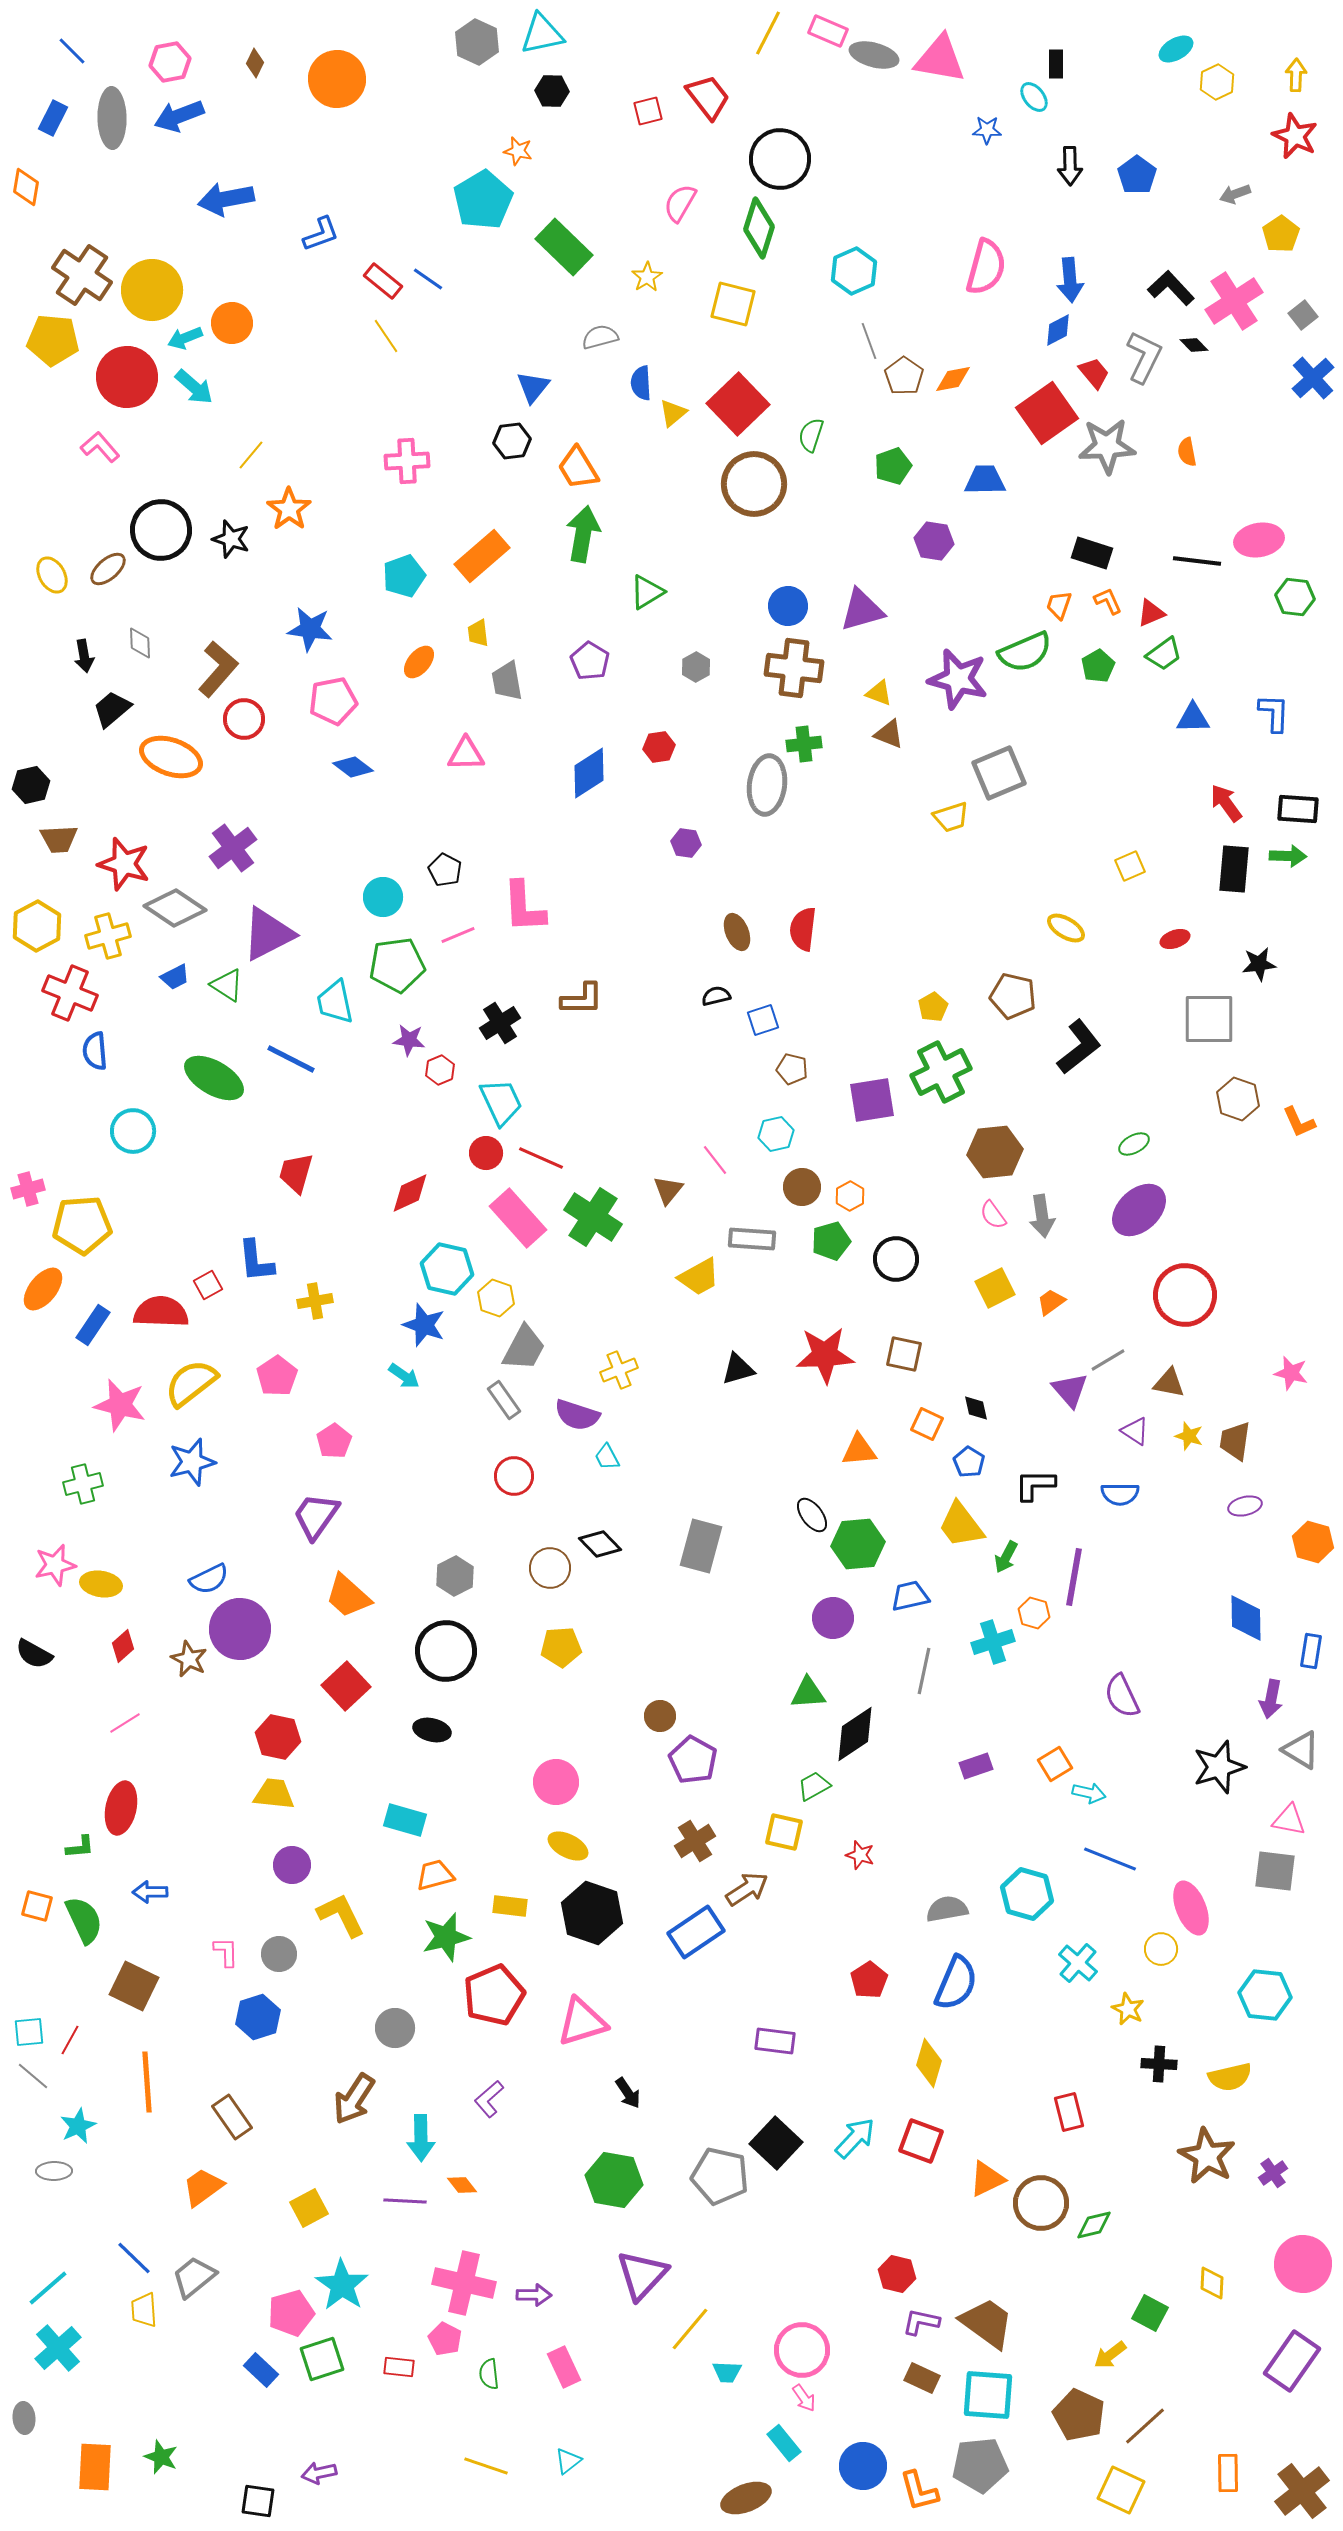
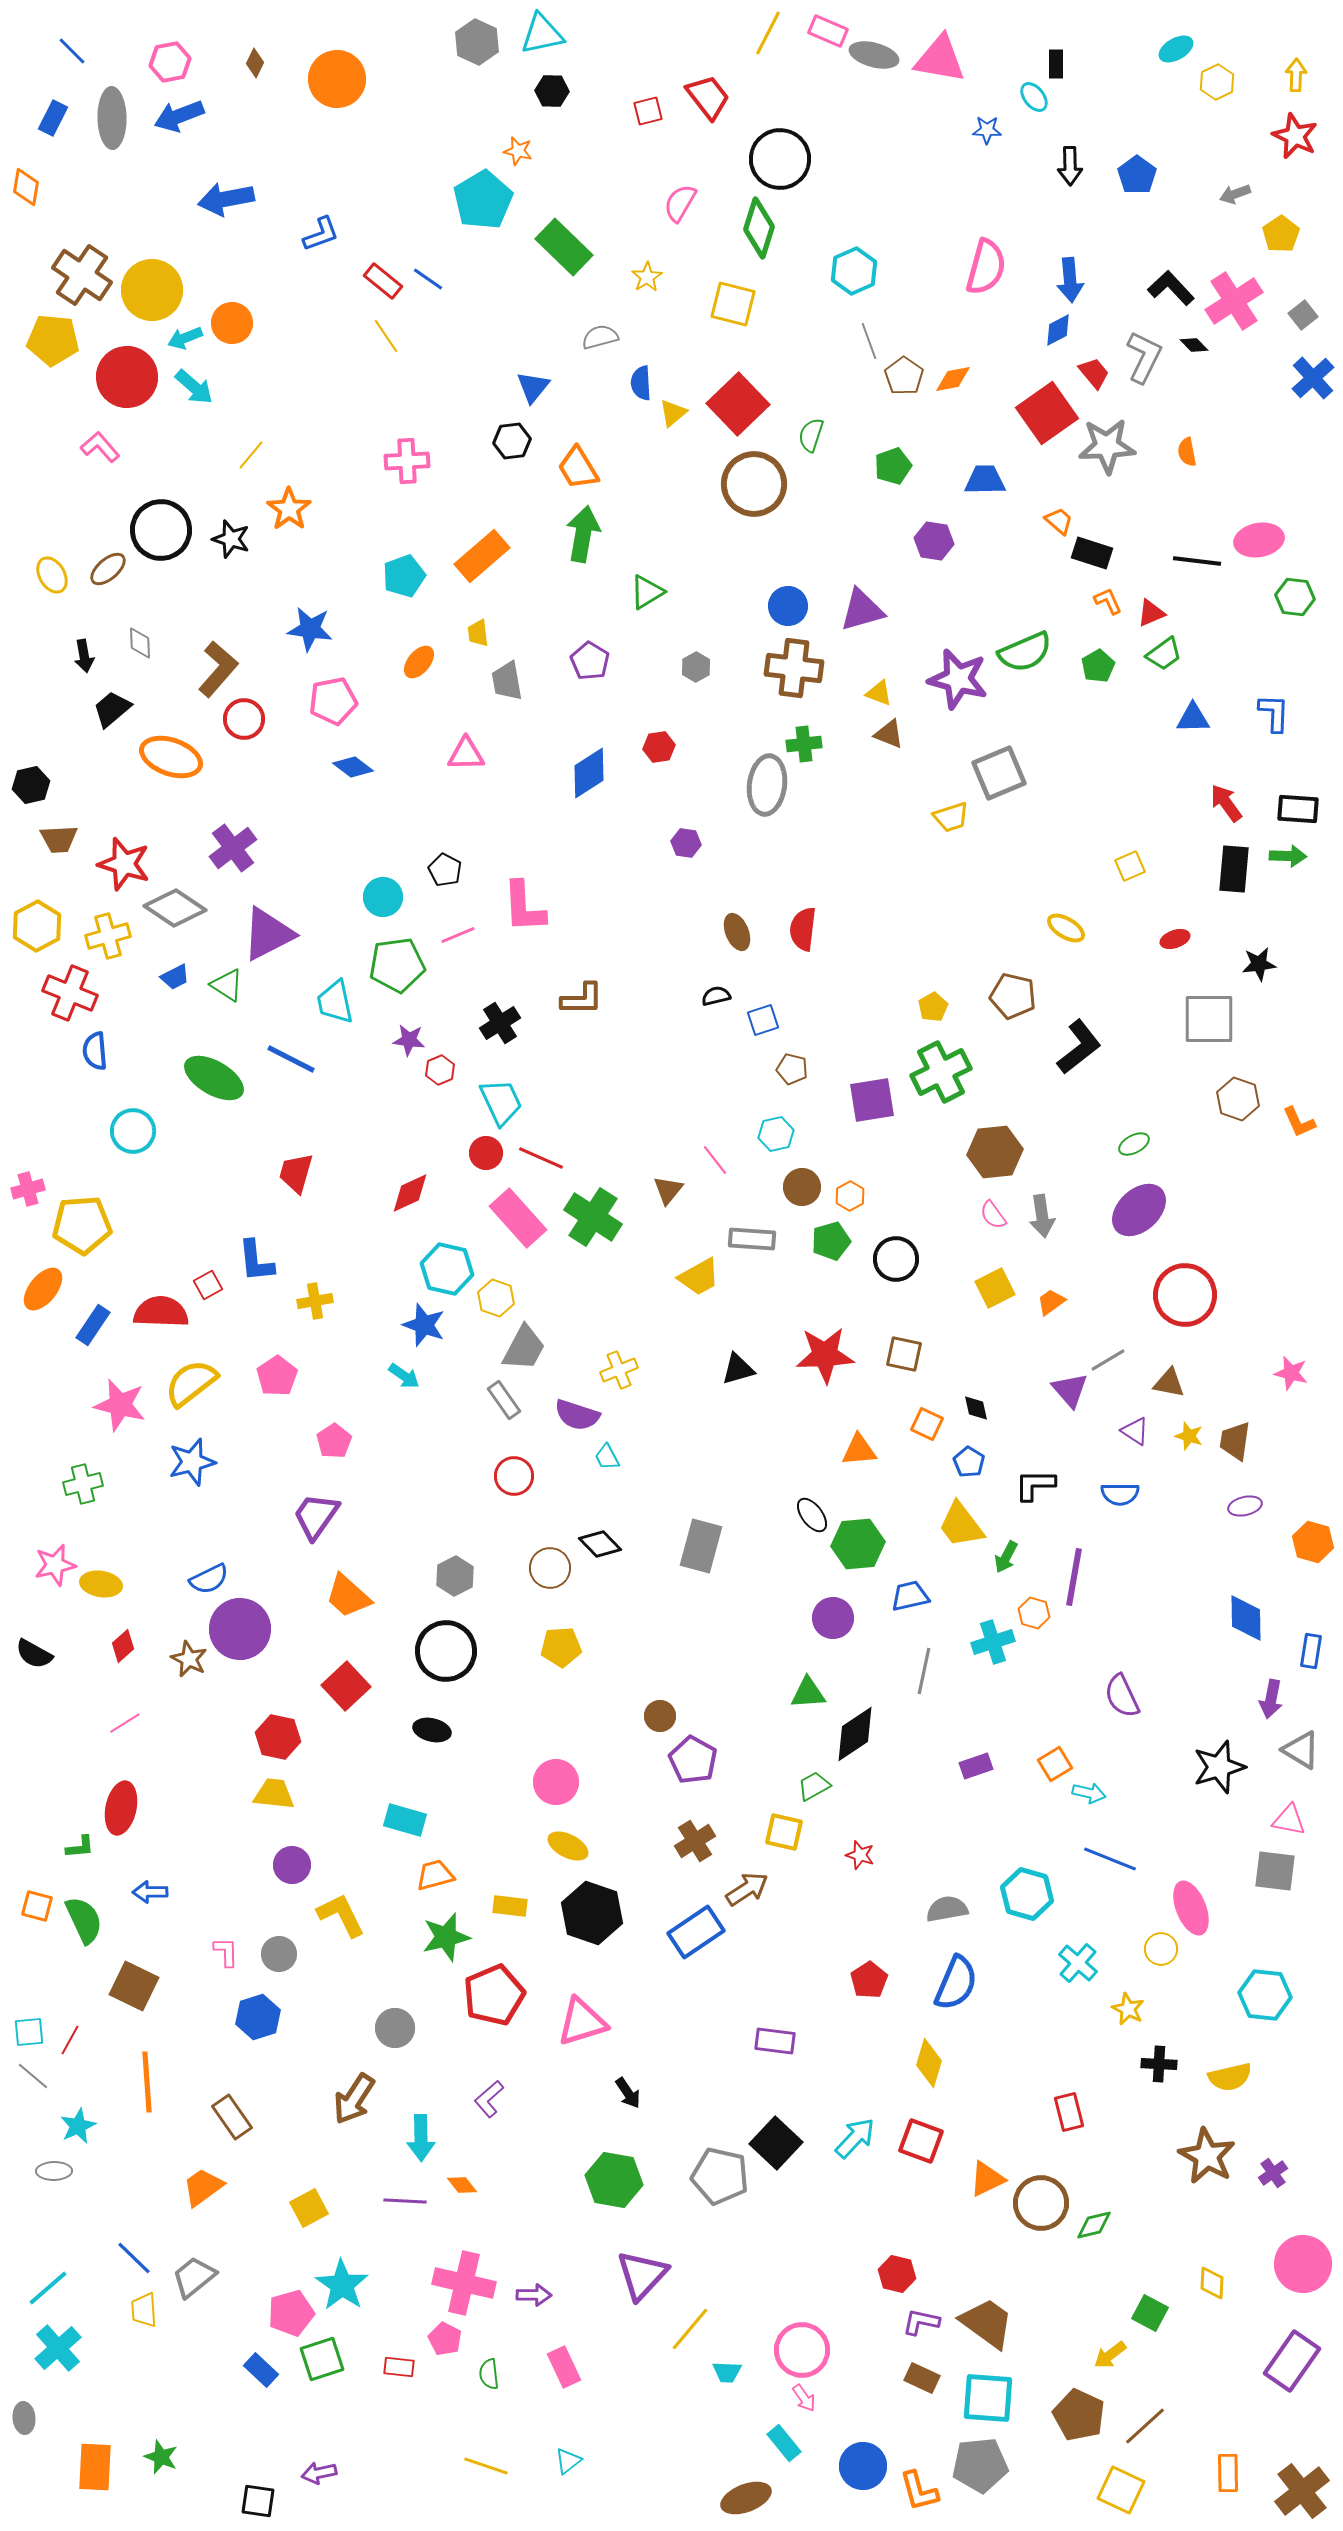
orange trapezoid at (1059, 605): moved 84 px up; rotated 112 degrees clockwise
cyan square at (988, 2395): moved 3 px down
